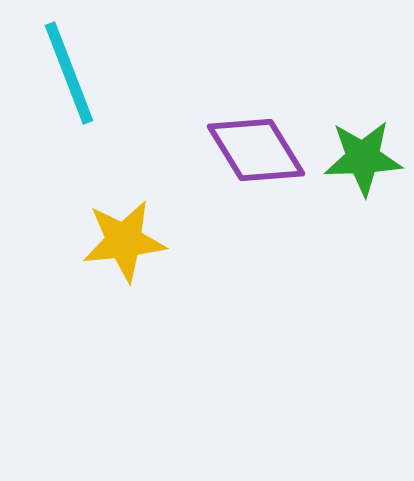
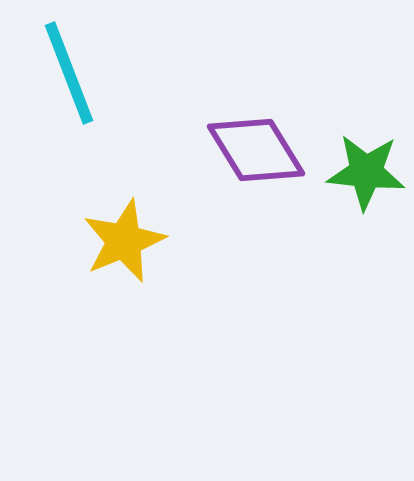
green star: moved 3 px right, 14 px down; rotated 8 degrees clockwise
yellow star: rotated 16 degrees counterclockwise
